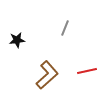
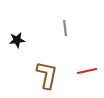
gray line: rotated 28 degrees counterclockwise
brown L-shape: rotated 36 degrees counterclockwise
